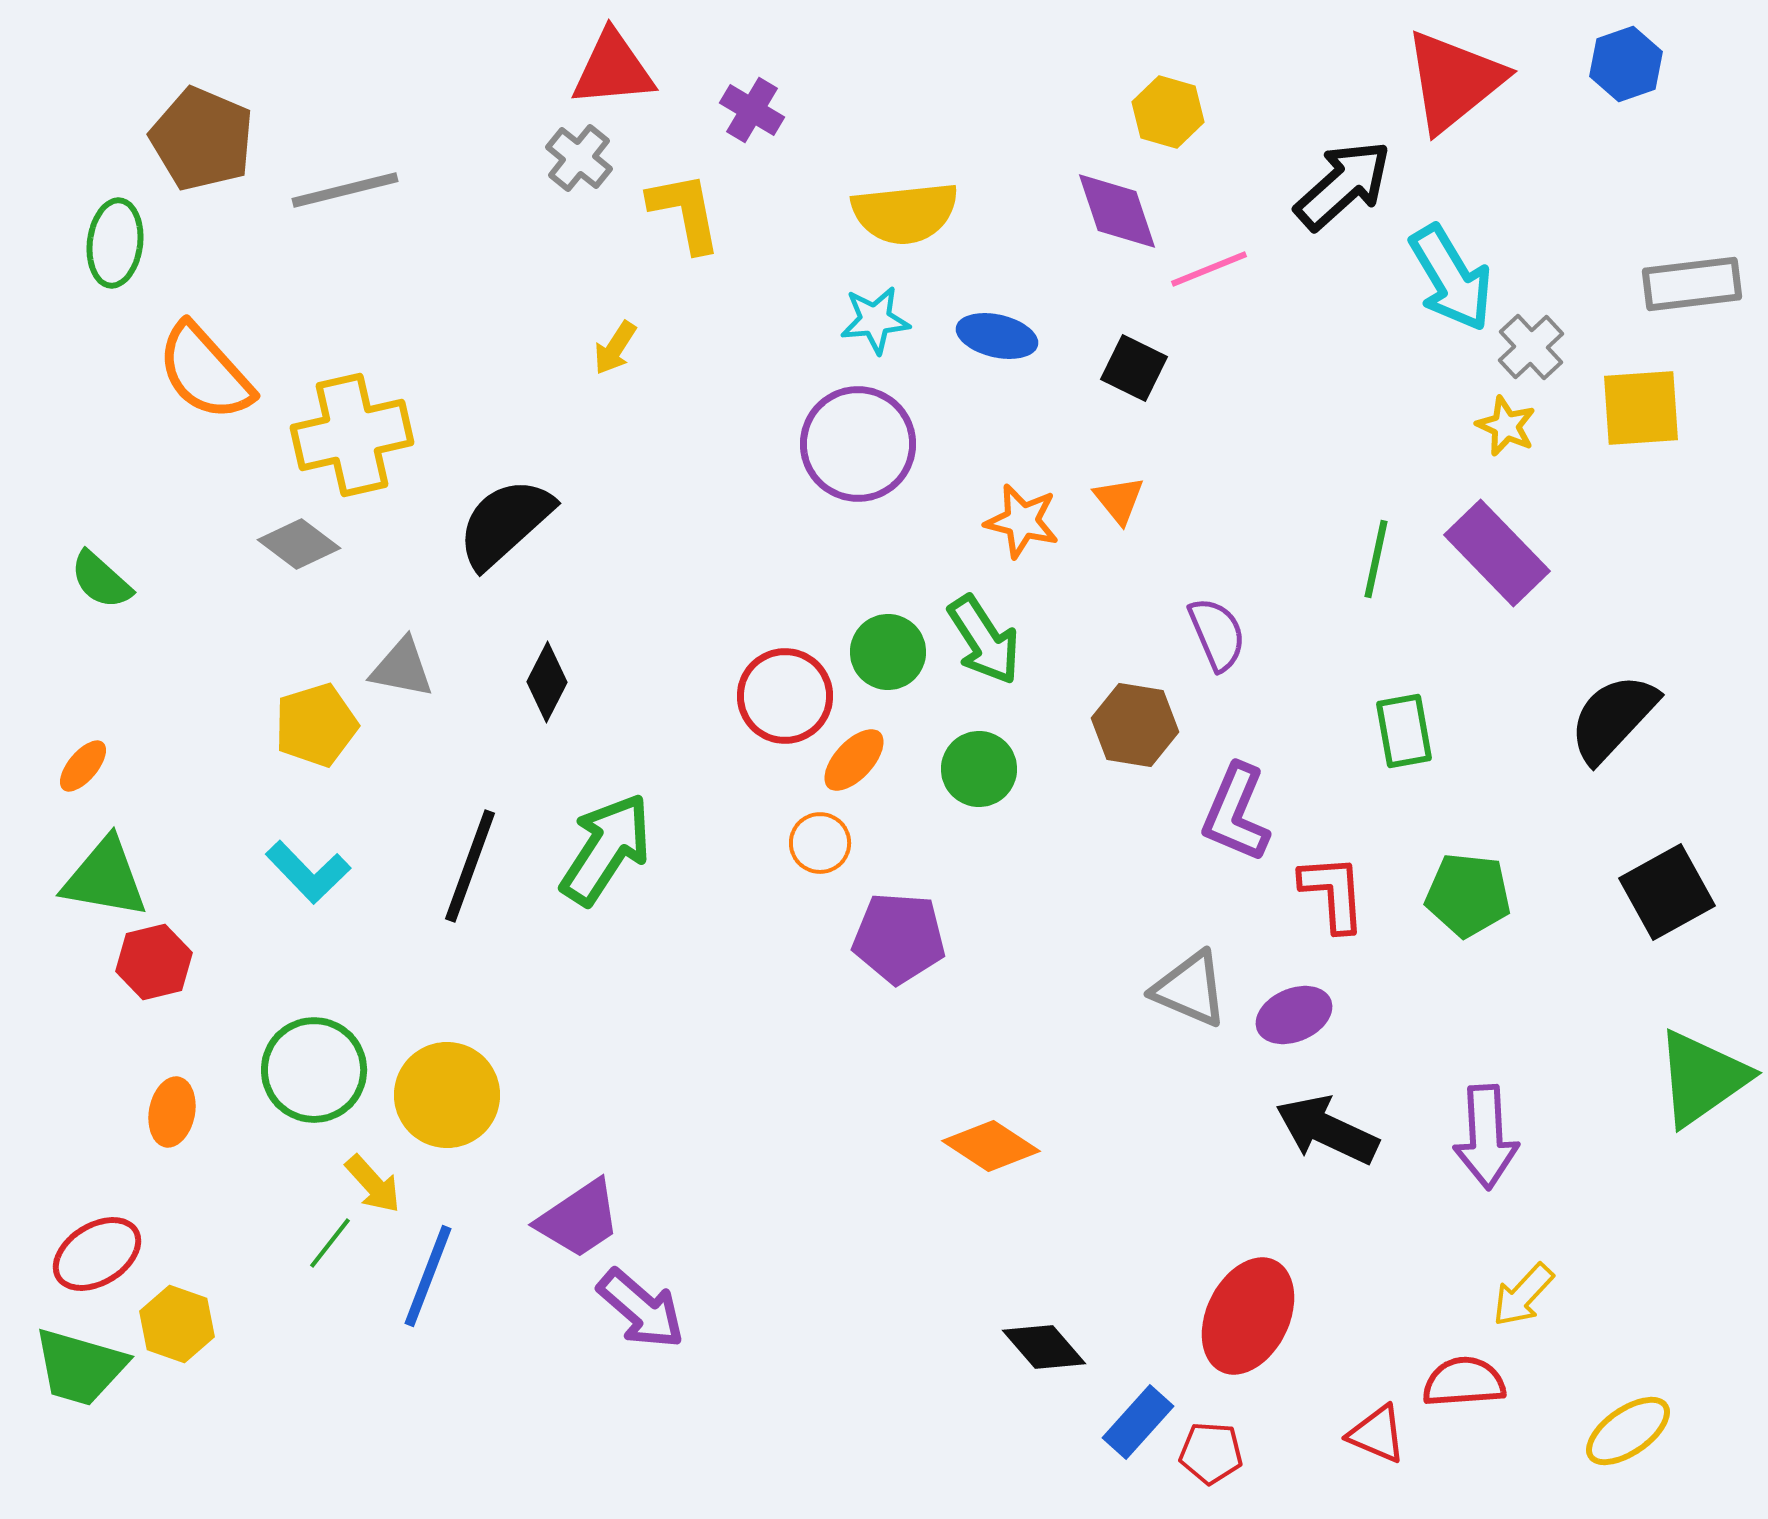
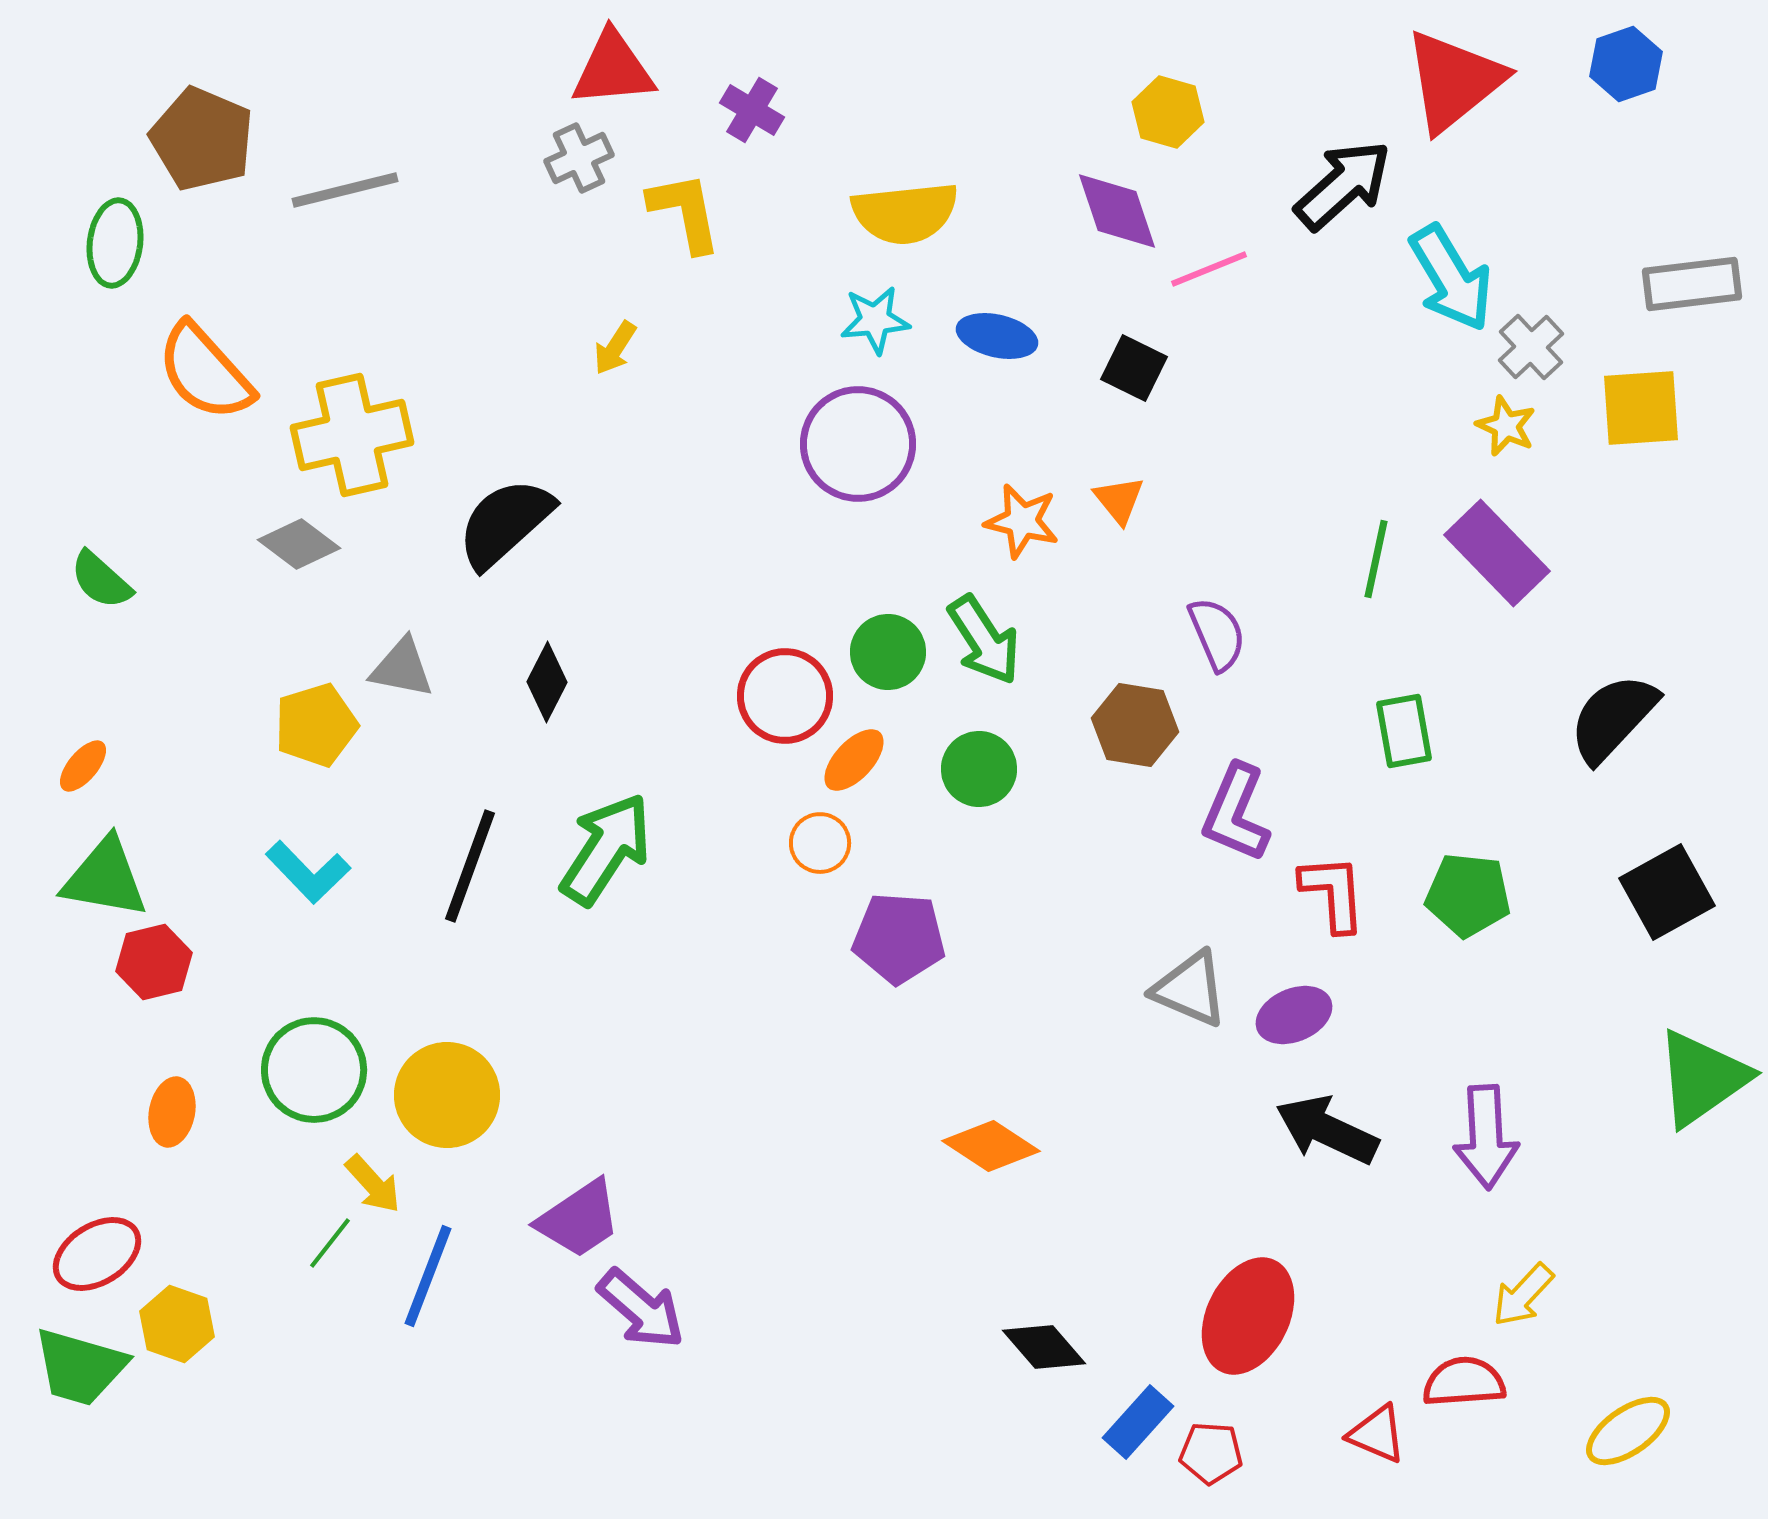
gray cross at (579, 158): rotated 26 degrees clockwise
